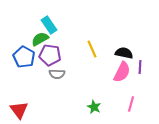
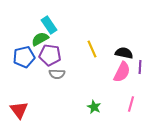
blue pentagon: rotated 30 degrees clockwise
